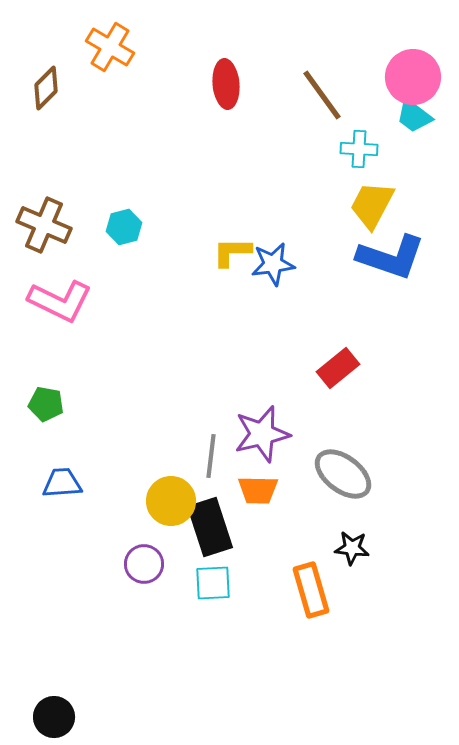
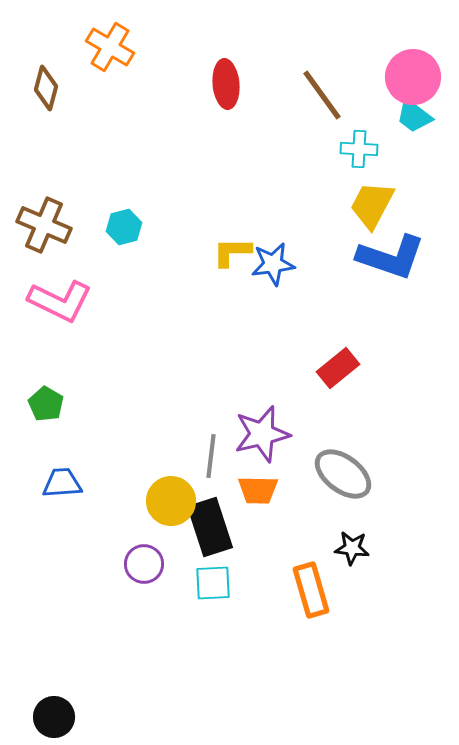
brown diamond: rotated 30 degrees counterclockwise
green pentagon: rotated 20 degrees clockwise
